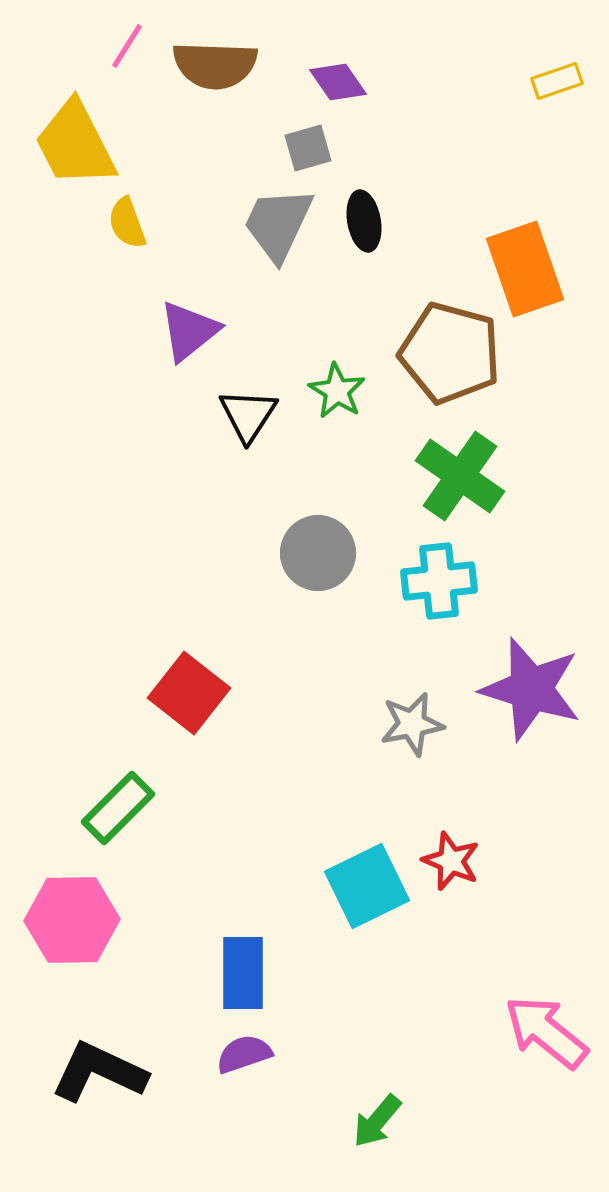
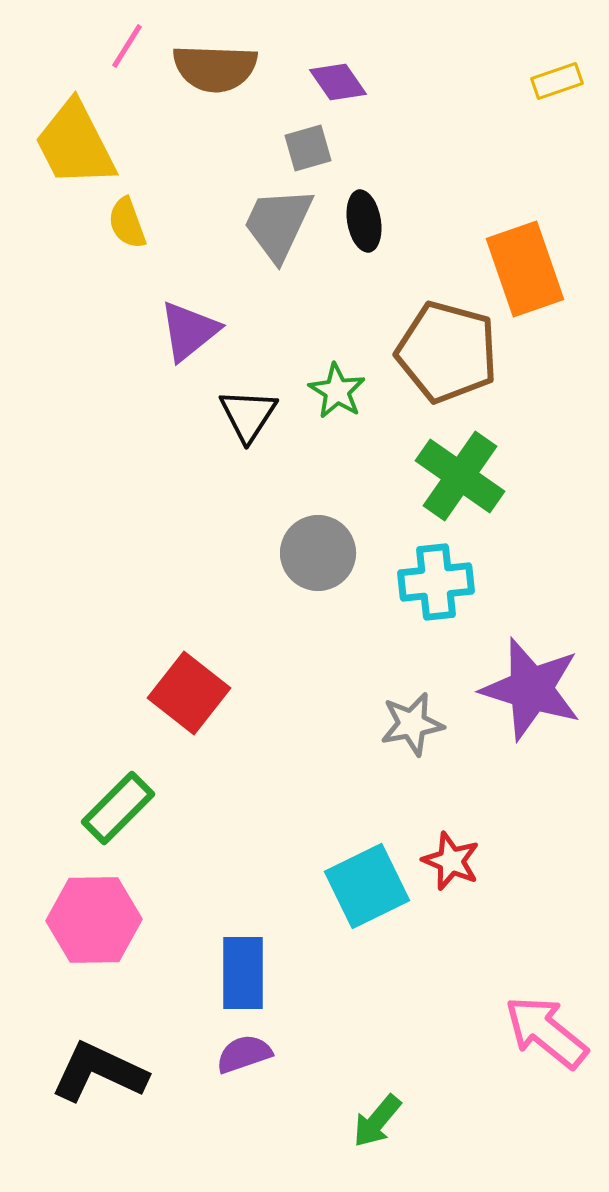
brown semicircle: moved 3 px down
brown pentagon: moved 3 px left, 1 px up
cyan cross: moved 3 px left, 1 px down
pink hexagon: moved 22 px right
